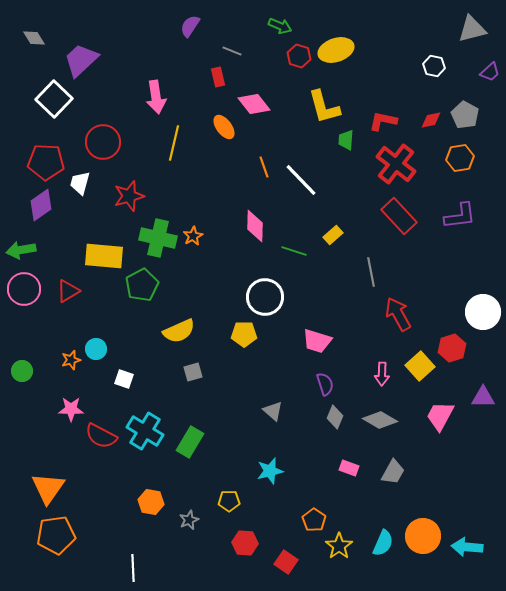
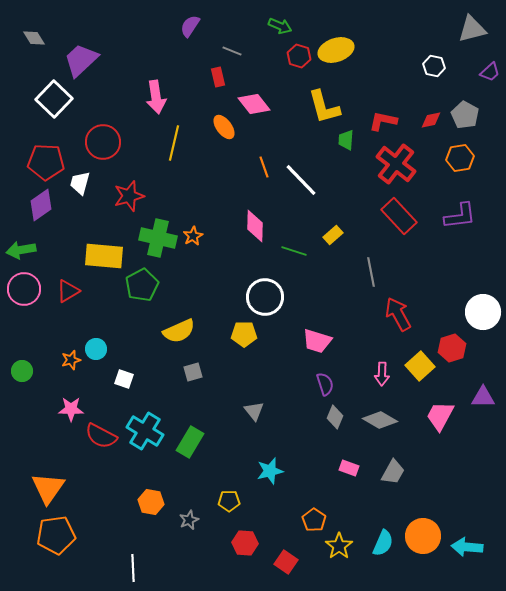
gray triangle at (273, 411): moved 19 px left; rotated 10 degrees clockwise
